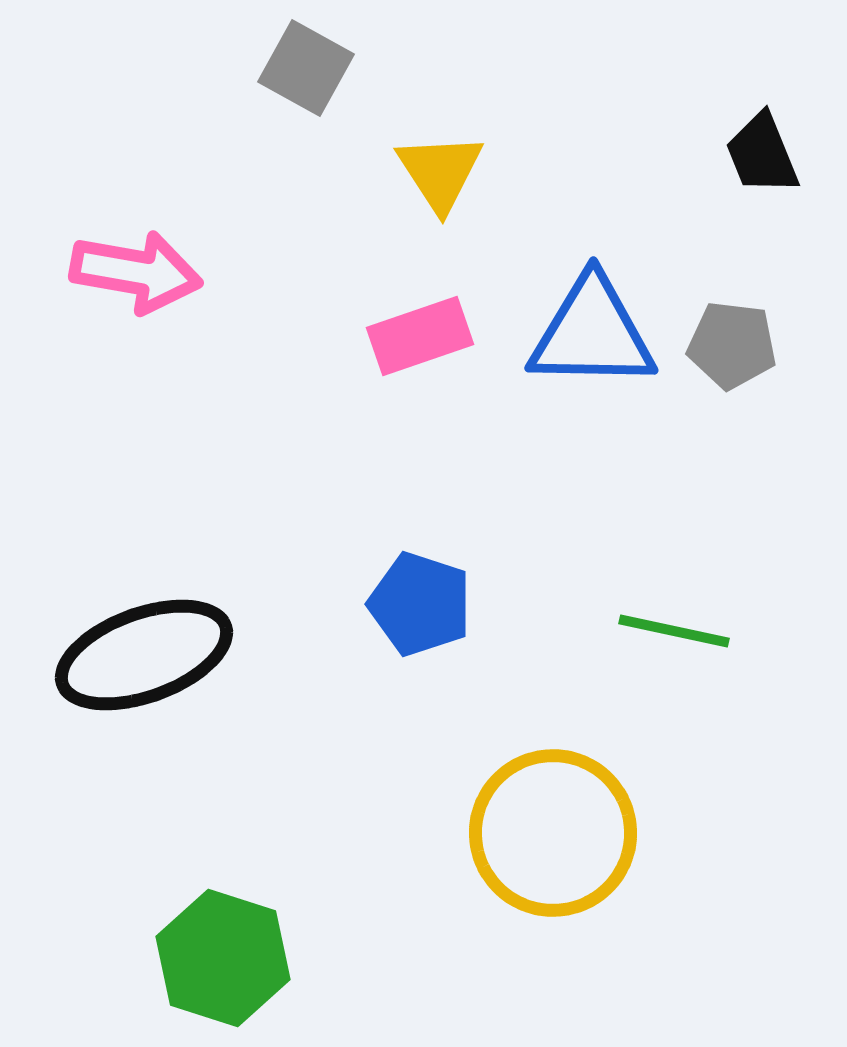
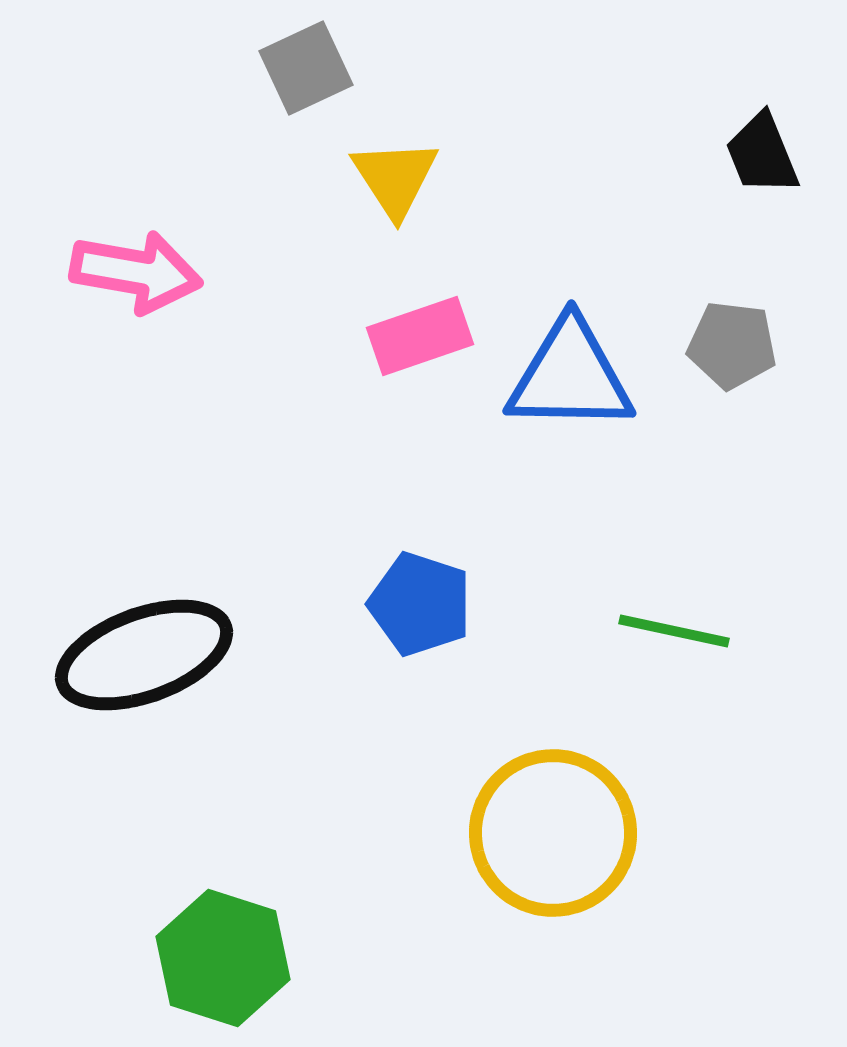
gray square: rotated 36 degrees clockwise
yellow triangle: moved 45 px left, 6 px down
blue triangle: moved 22 px left, 43 px down
